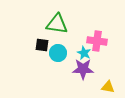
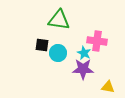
green triangle: moved 2 px right, 4 px up
